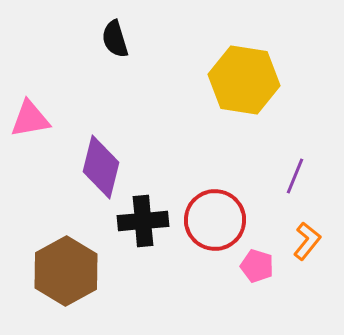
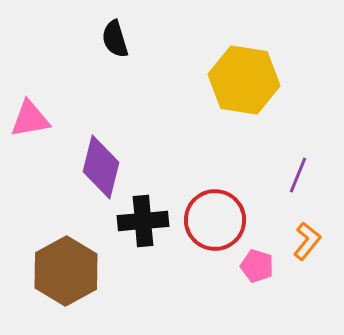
purple line: moved 3 px right, 1 px up
